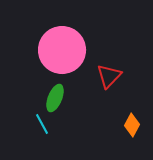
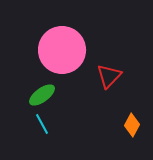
green ellipse: moved 13 px left, 3 px up; rotated 32 degrees clockwise
